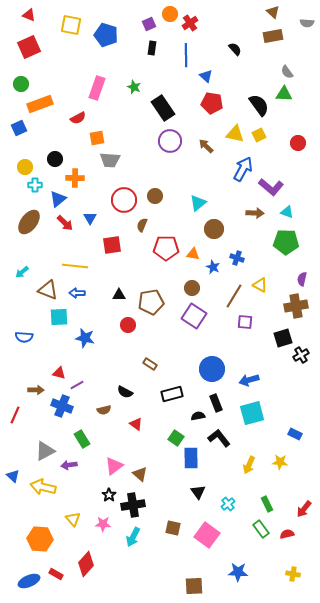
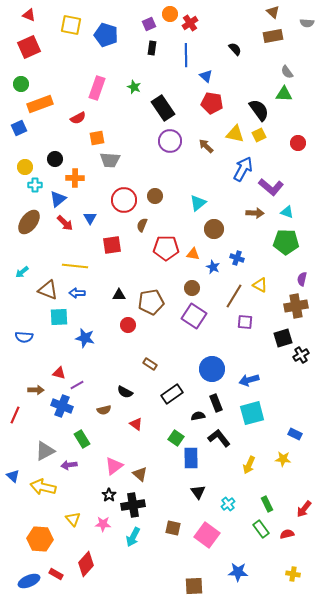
black semicircle at (259, 105): moved 5 px down
black rectangle at (172, 394): rotated 20 degrees counterclockwise
yellow star at (280, 462): moved 3 px right, 3 px up
